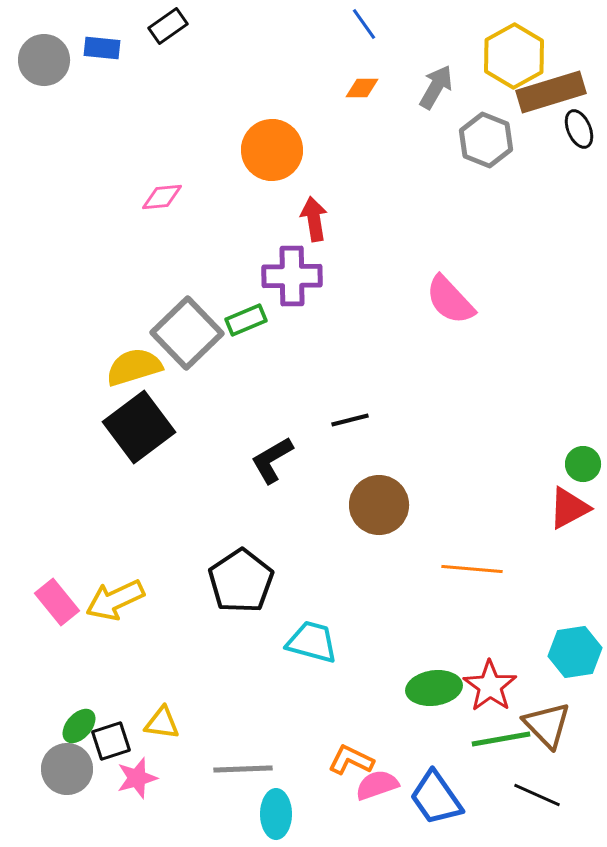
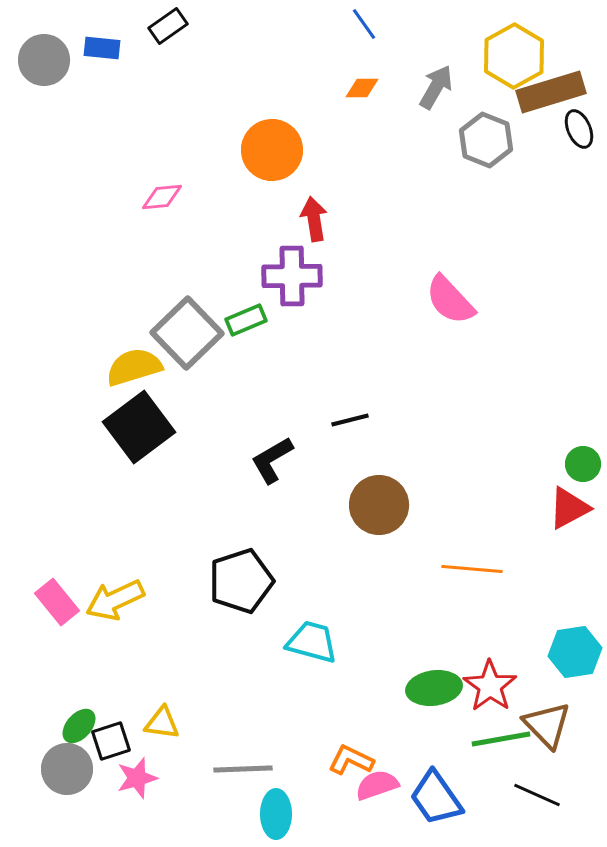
black pentagon at (241, 581): rotated 16 degrees clockwise
